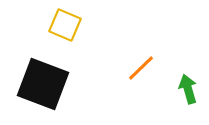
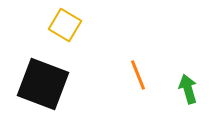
yellow square: rotated 8 degrees clockwise
orange line: moved 3 px left, 7 px down; rotated 68 degrees counterclockwise
